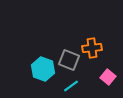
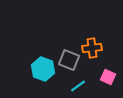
pink square: rotated 14 degrees counterclockwise
cyan line: moved 7 px right
